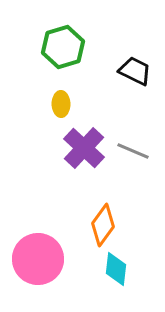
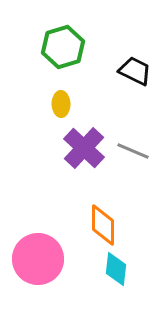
orange diamond: rotated 36 degrees counterclockwise
